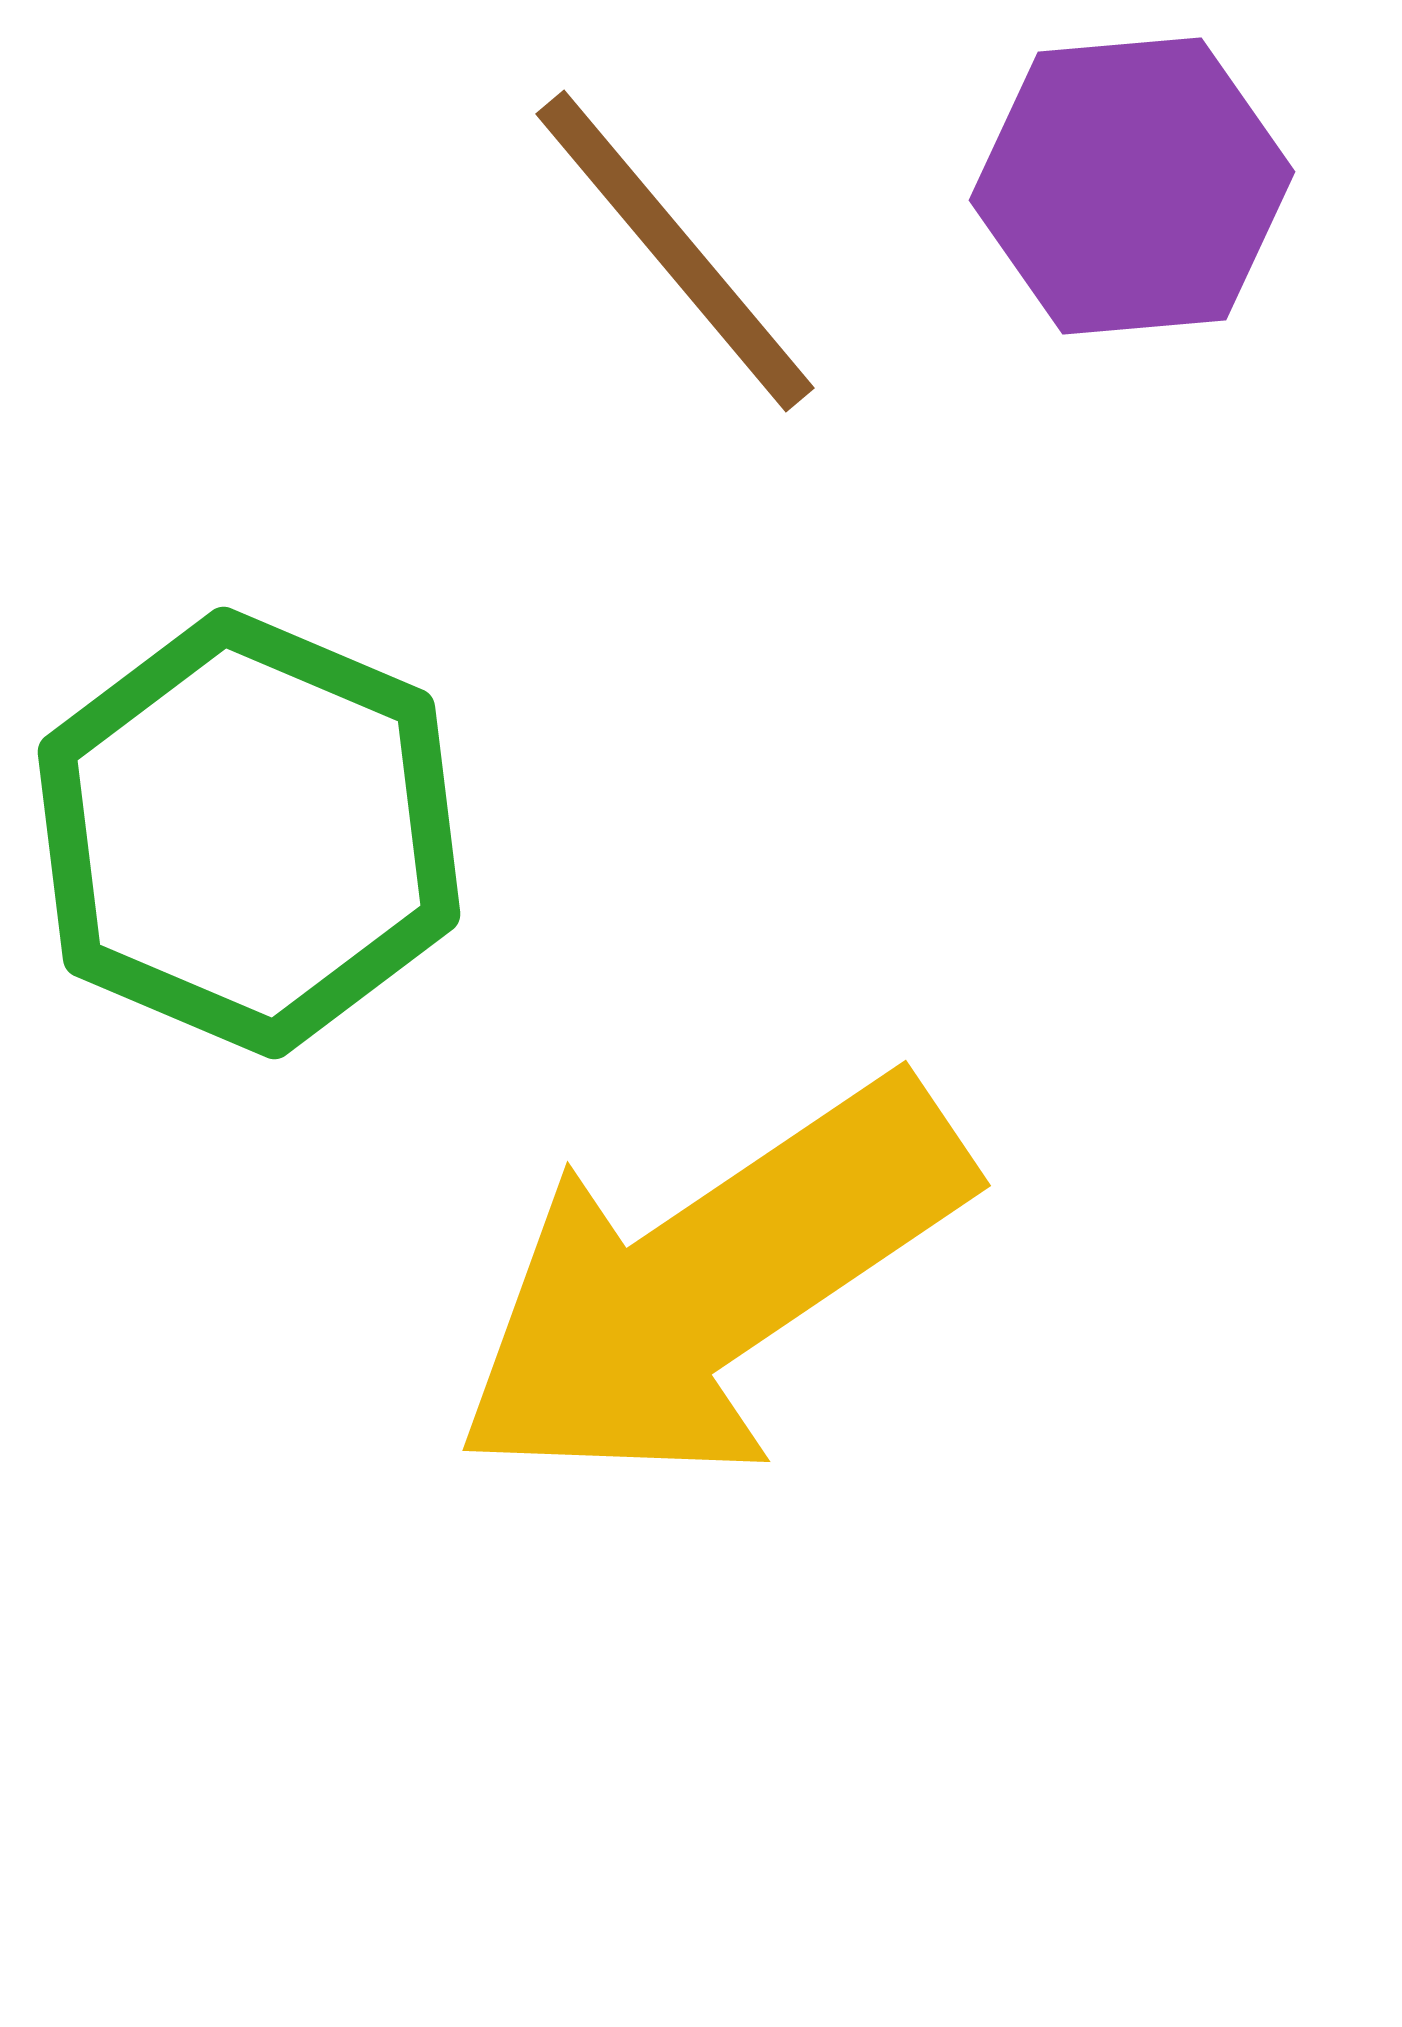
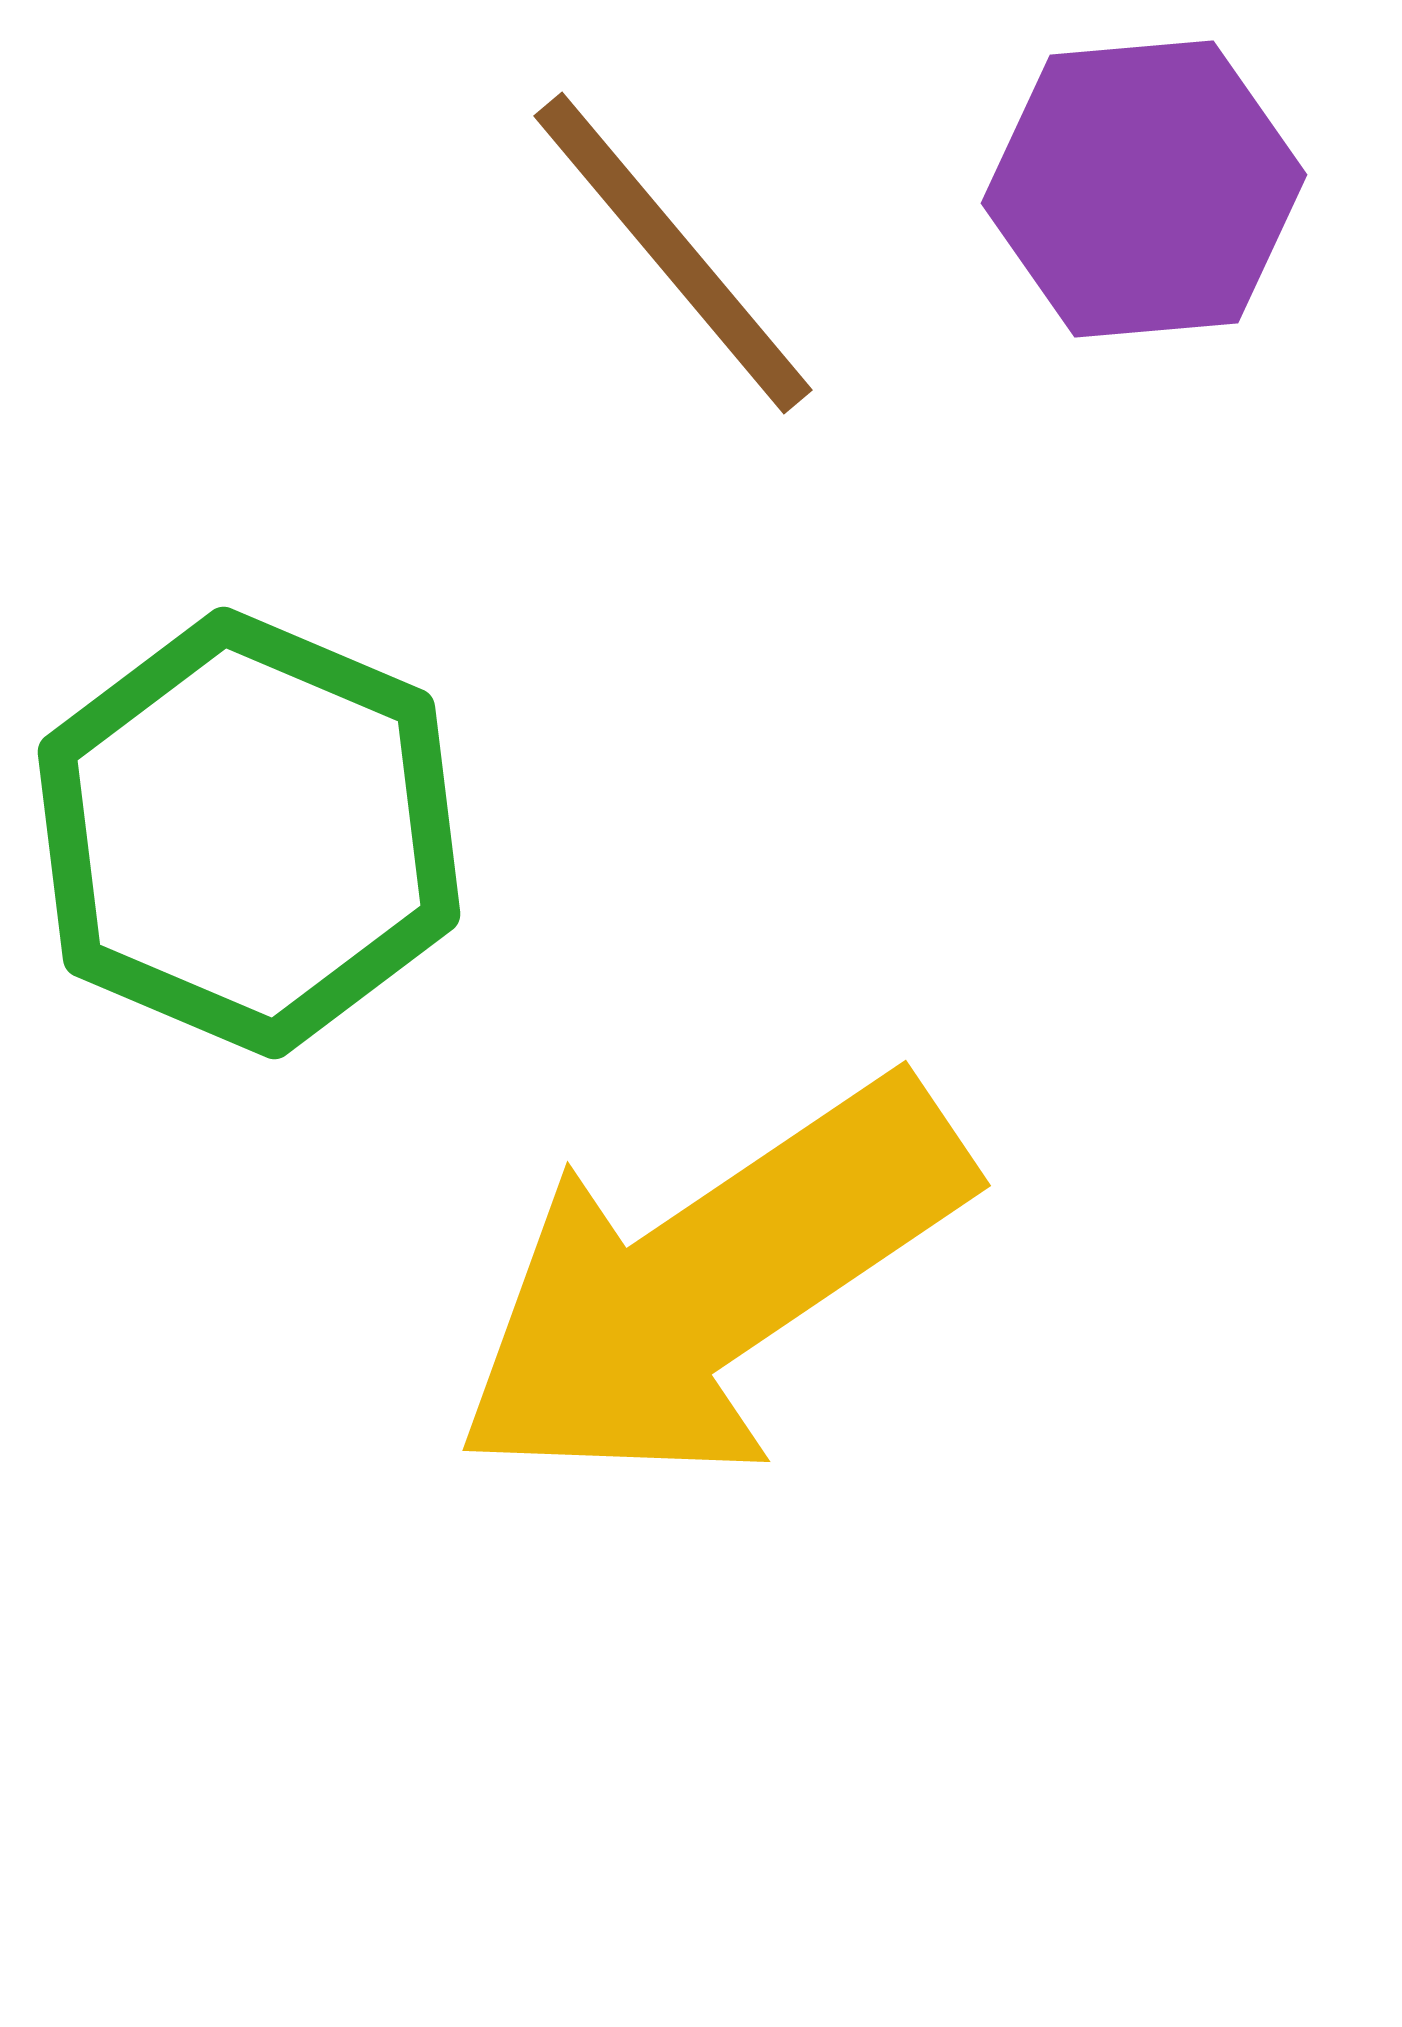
purple hexagon: moved 12 px right, 3 px down
brown line: moved 2 px left, 2 px down
